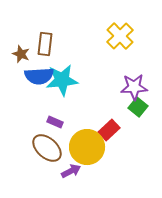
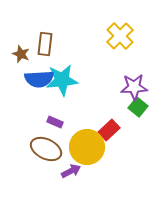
blue semicircle: moved 3 px down
brown ellipse: moved 1 px left, 1 px down; rotated 16 degrees counterclockwise
